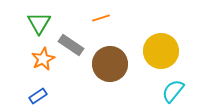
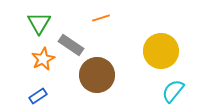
brown circle: moved 13 px left, 11 px down
